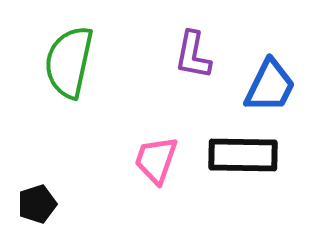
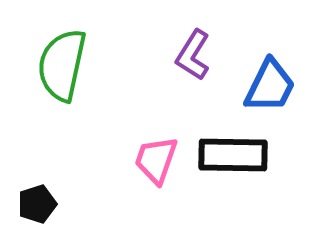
purple L-shape: rotated 21 degrees clockwise
green semicircle: moved 7 px left, 3 px down
black rectangle: moved 10 px left
